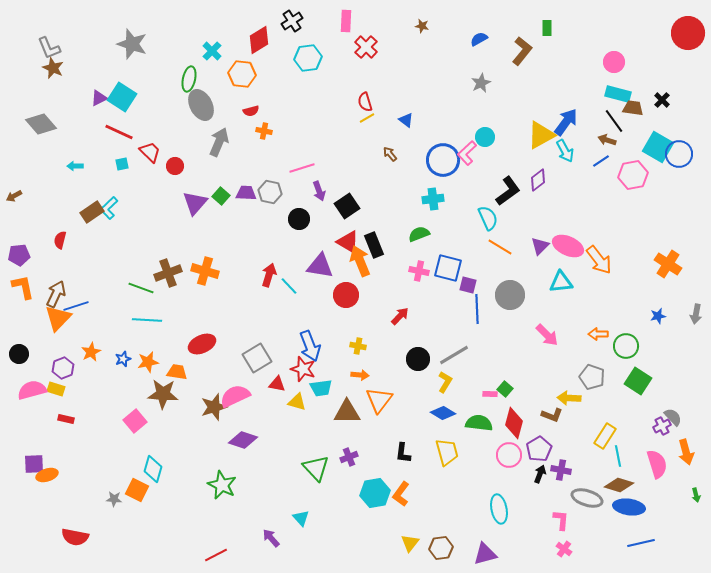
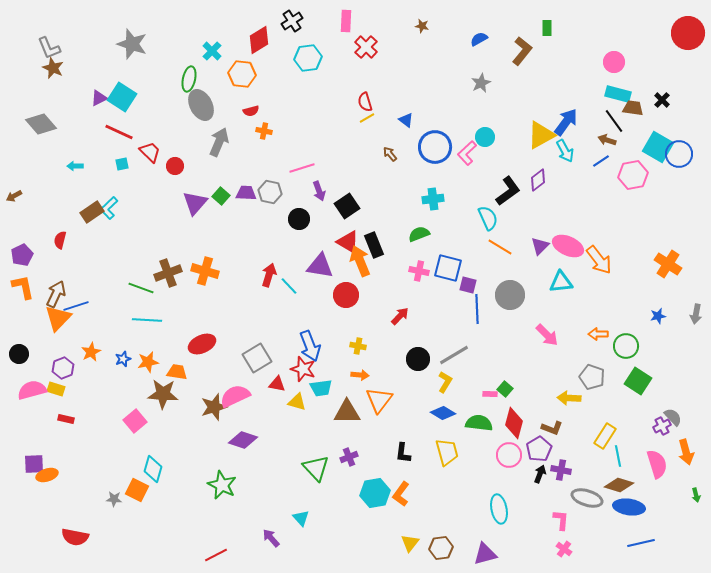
blue circle at (443, 160): moved 8 px left, 13 px up
purple pentagon at (19, 255): moved 3 px right; rotated 20 degrees counterclockwise
brown L-shape at (552, 415): moved 13 px down
